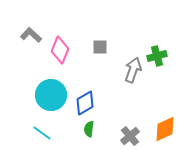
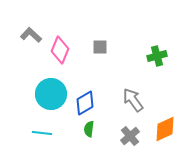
gray arrow: moved 30 px down; rotated 55 degrees counterclockwise
cyan circle: moved 1 px up
cyan line: rotated 30 degrees counterclockwise
